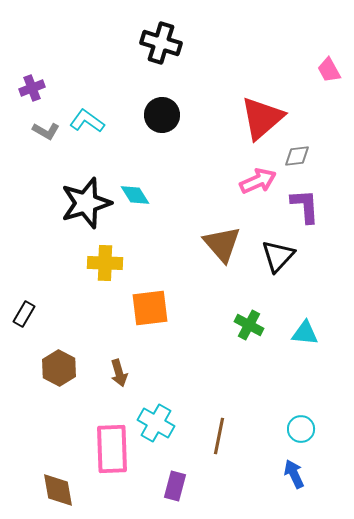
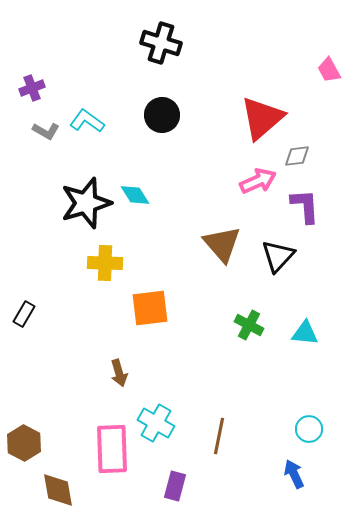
brown hexagon: moved 35 px left, 75 px down
cyan circle: moved 8 px right
